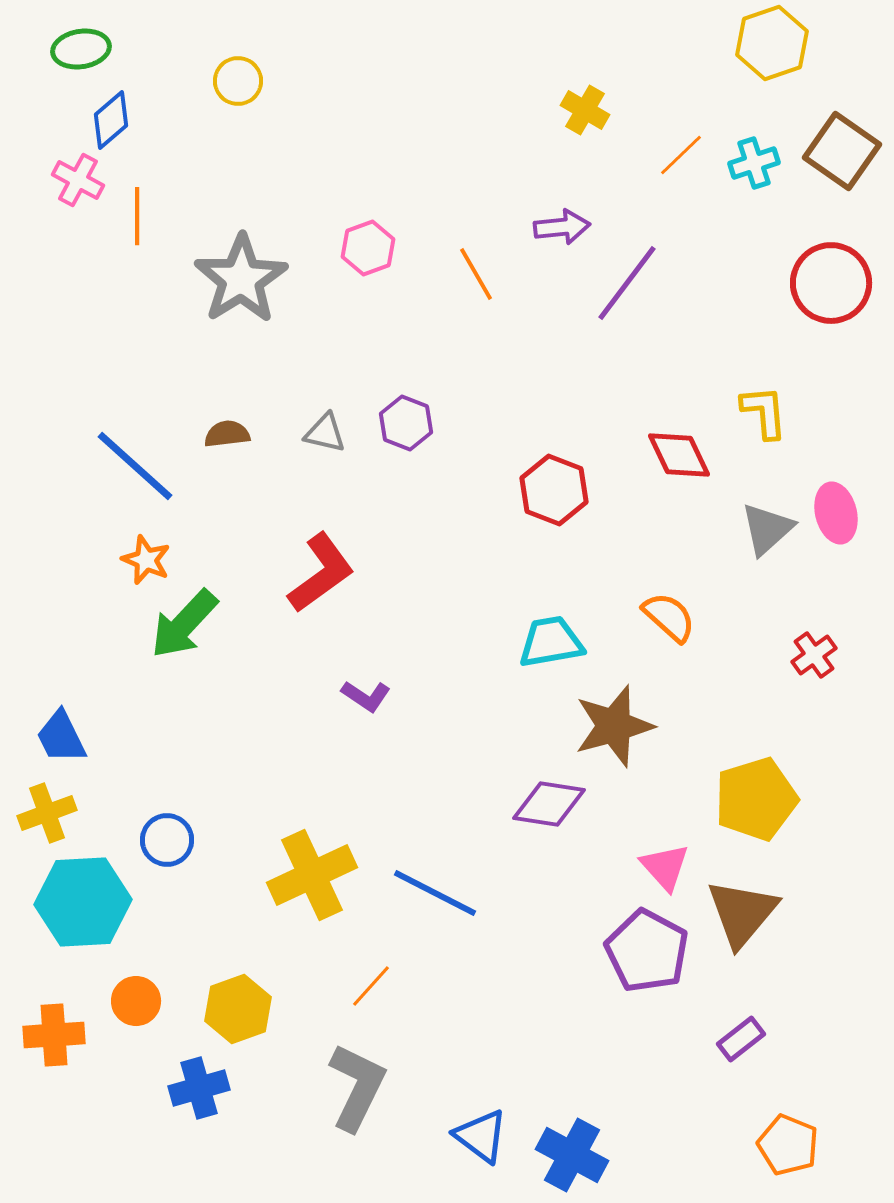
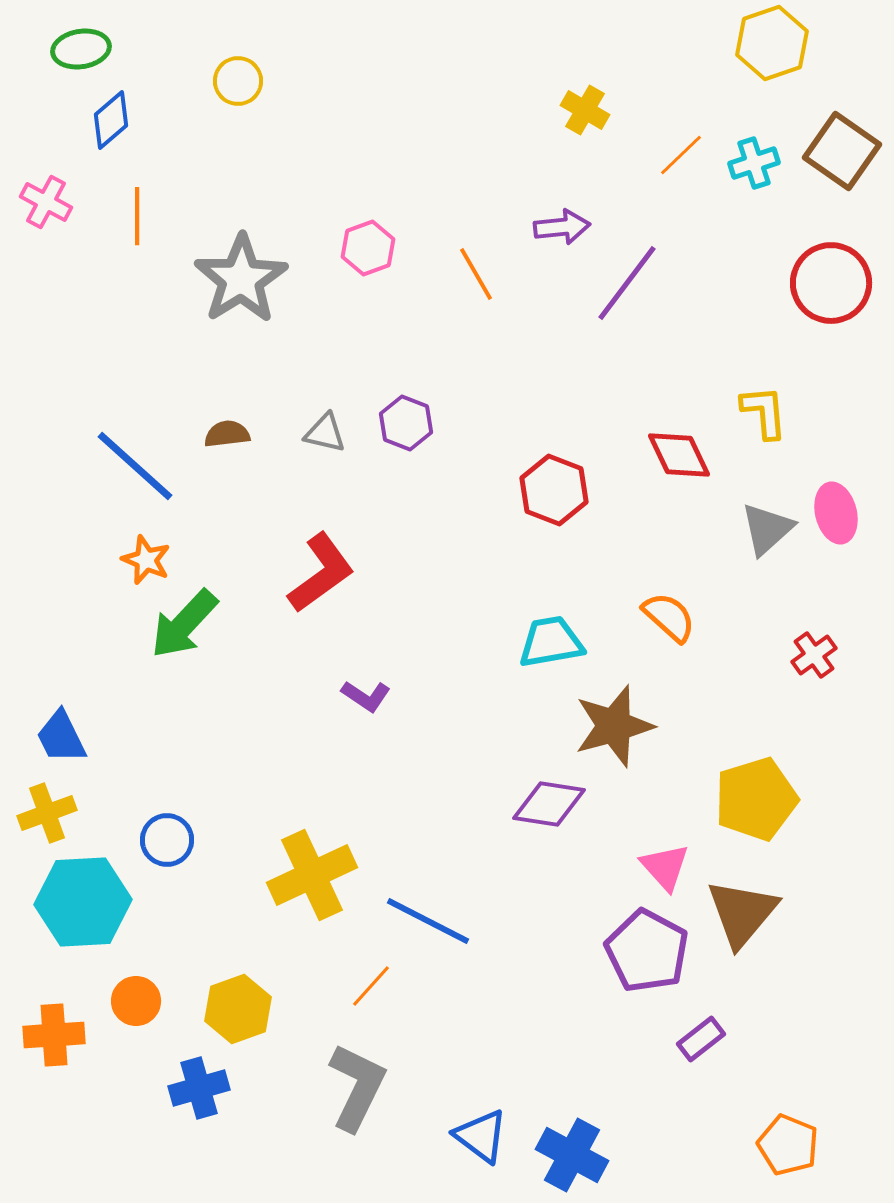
pink cross at (78, 180): moved 32 px left, 22 px down
blue line at (435, 893): moved 7 px left, 28 px down
purple rectangle at (741, 1039): moved 40 px left
